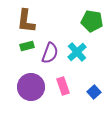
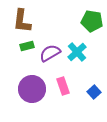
brown L-shape: moved 4 px left
purple semicircle: rotated 140 degrees counterclockwise
purple circle: moved 1 px right, 2 px down
